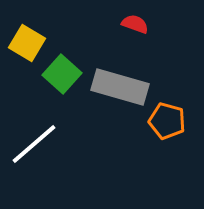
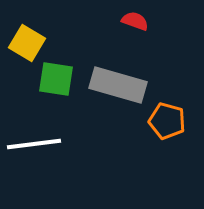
red semicircle: moved 3 px up
green square: moved 6 px left, 5 px down; rotated 33 degrees counterclockwise
gray rectangle: moved 2 px left, 2 px up
white line: rotated 34 degrees clockwise
